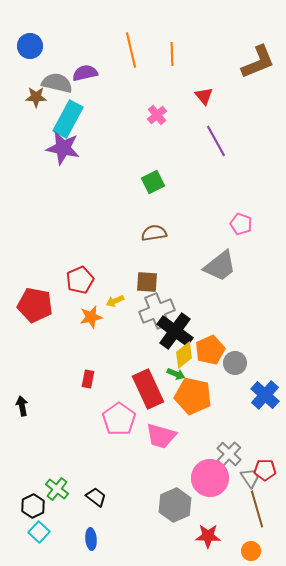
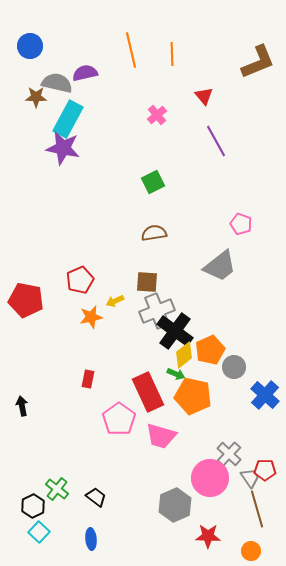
red pentagon at (35, 305): moved 9 px left, 5 px up
gray circle at (235, 363): moved 1 px left, 4 px down
red rectangle at (148, 389): moved 3 px down
